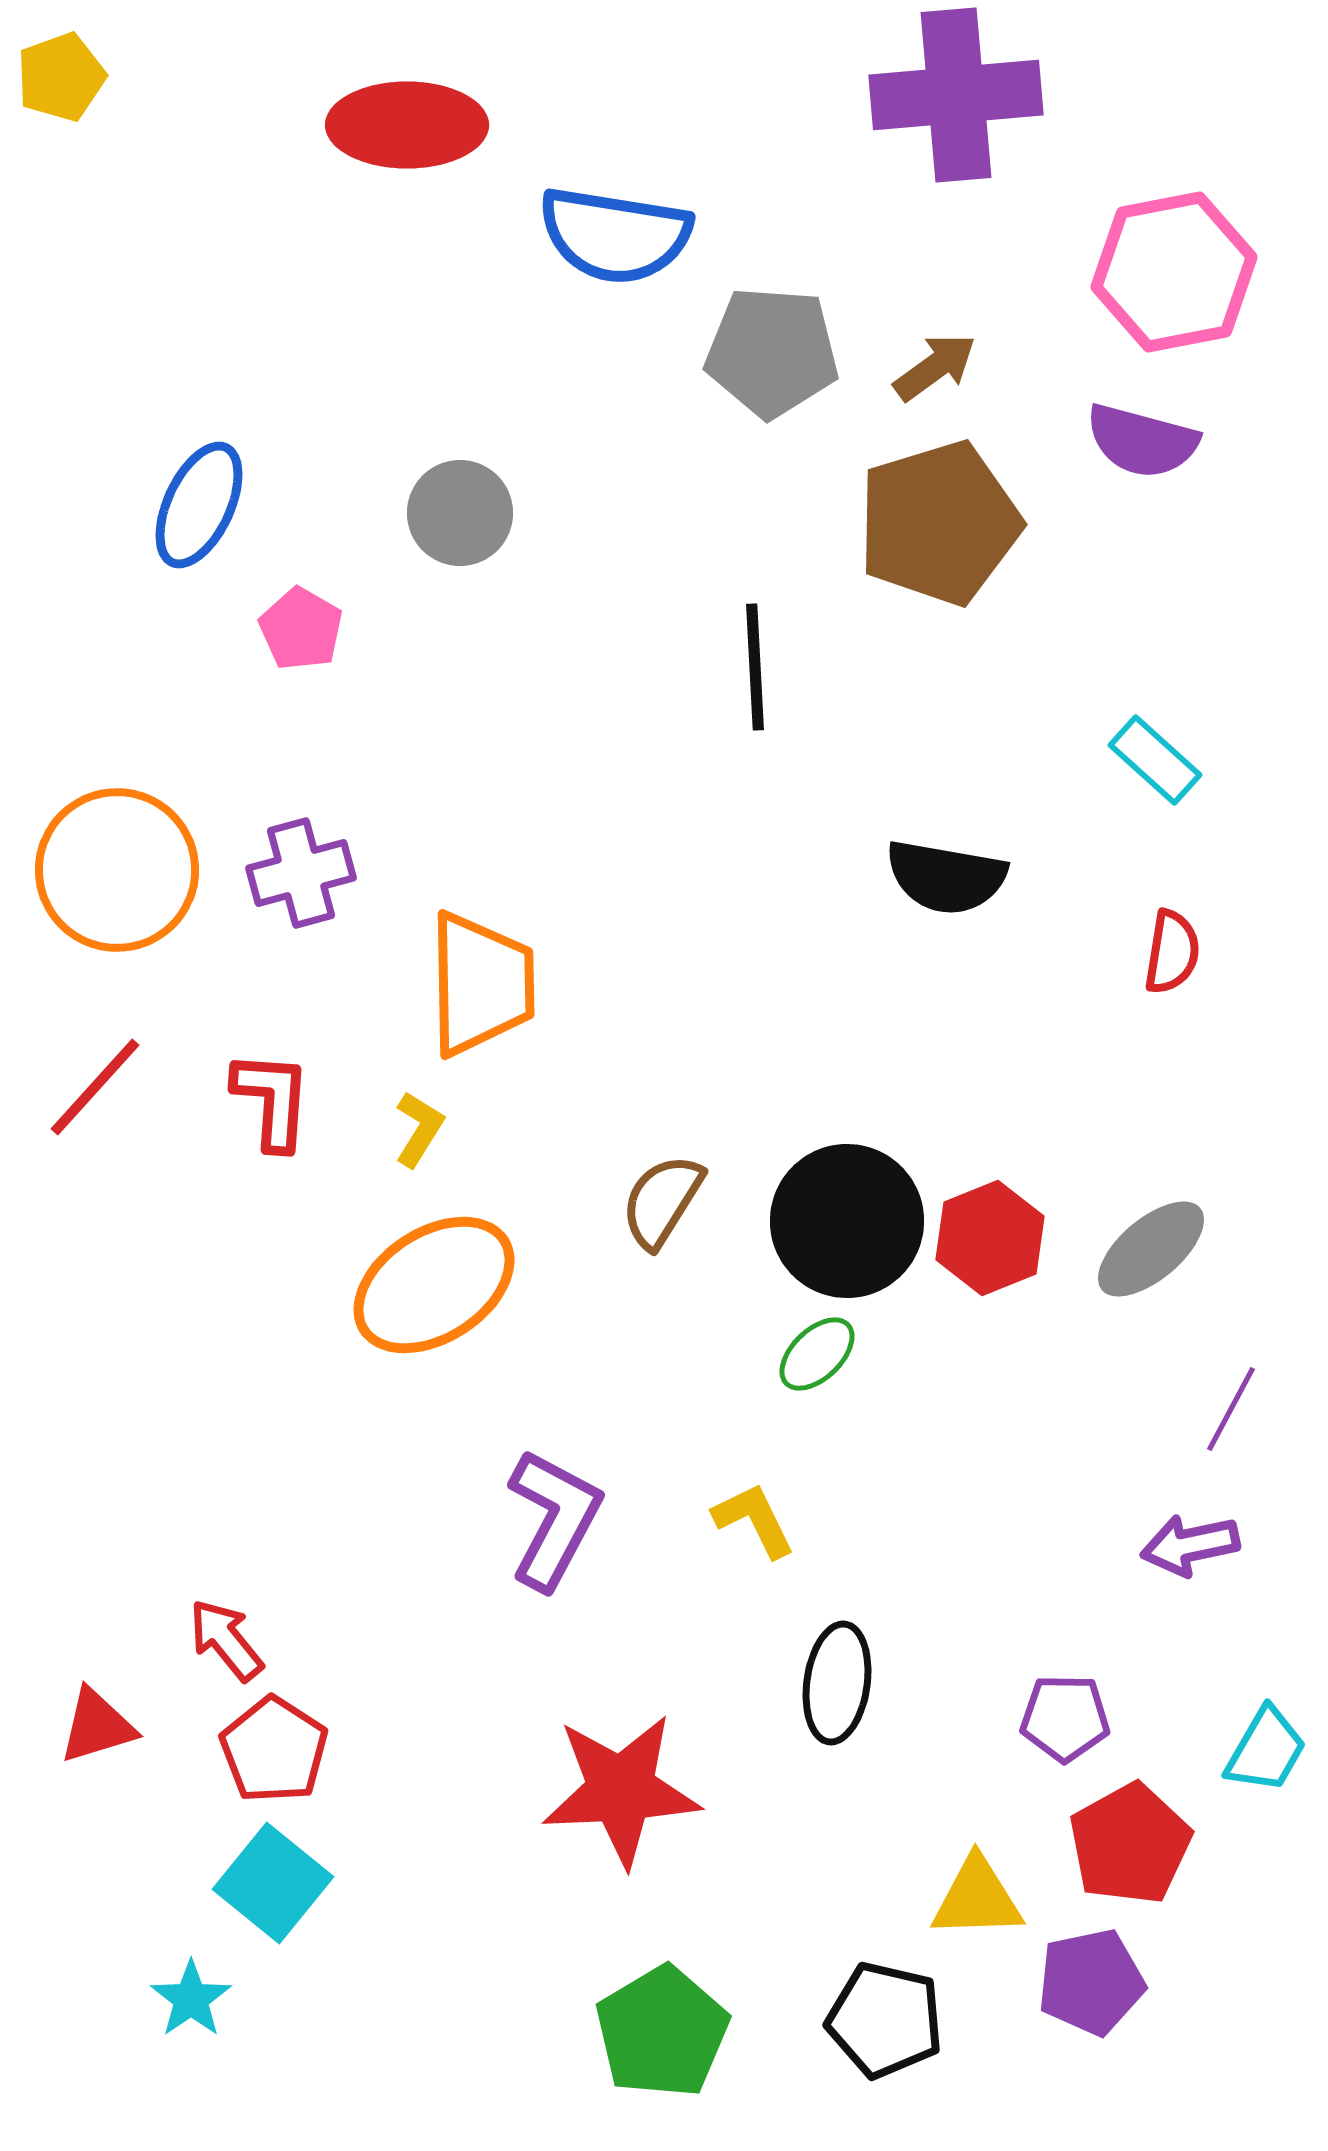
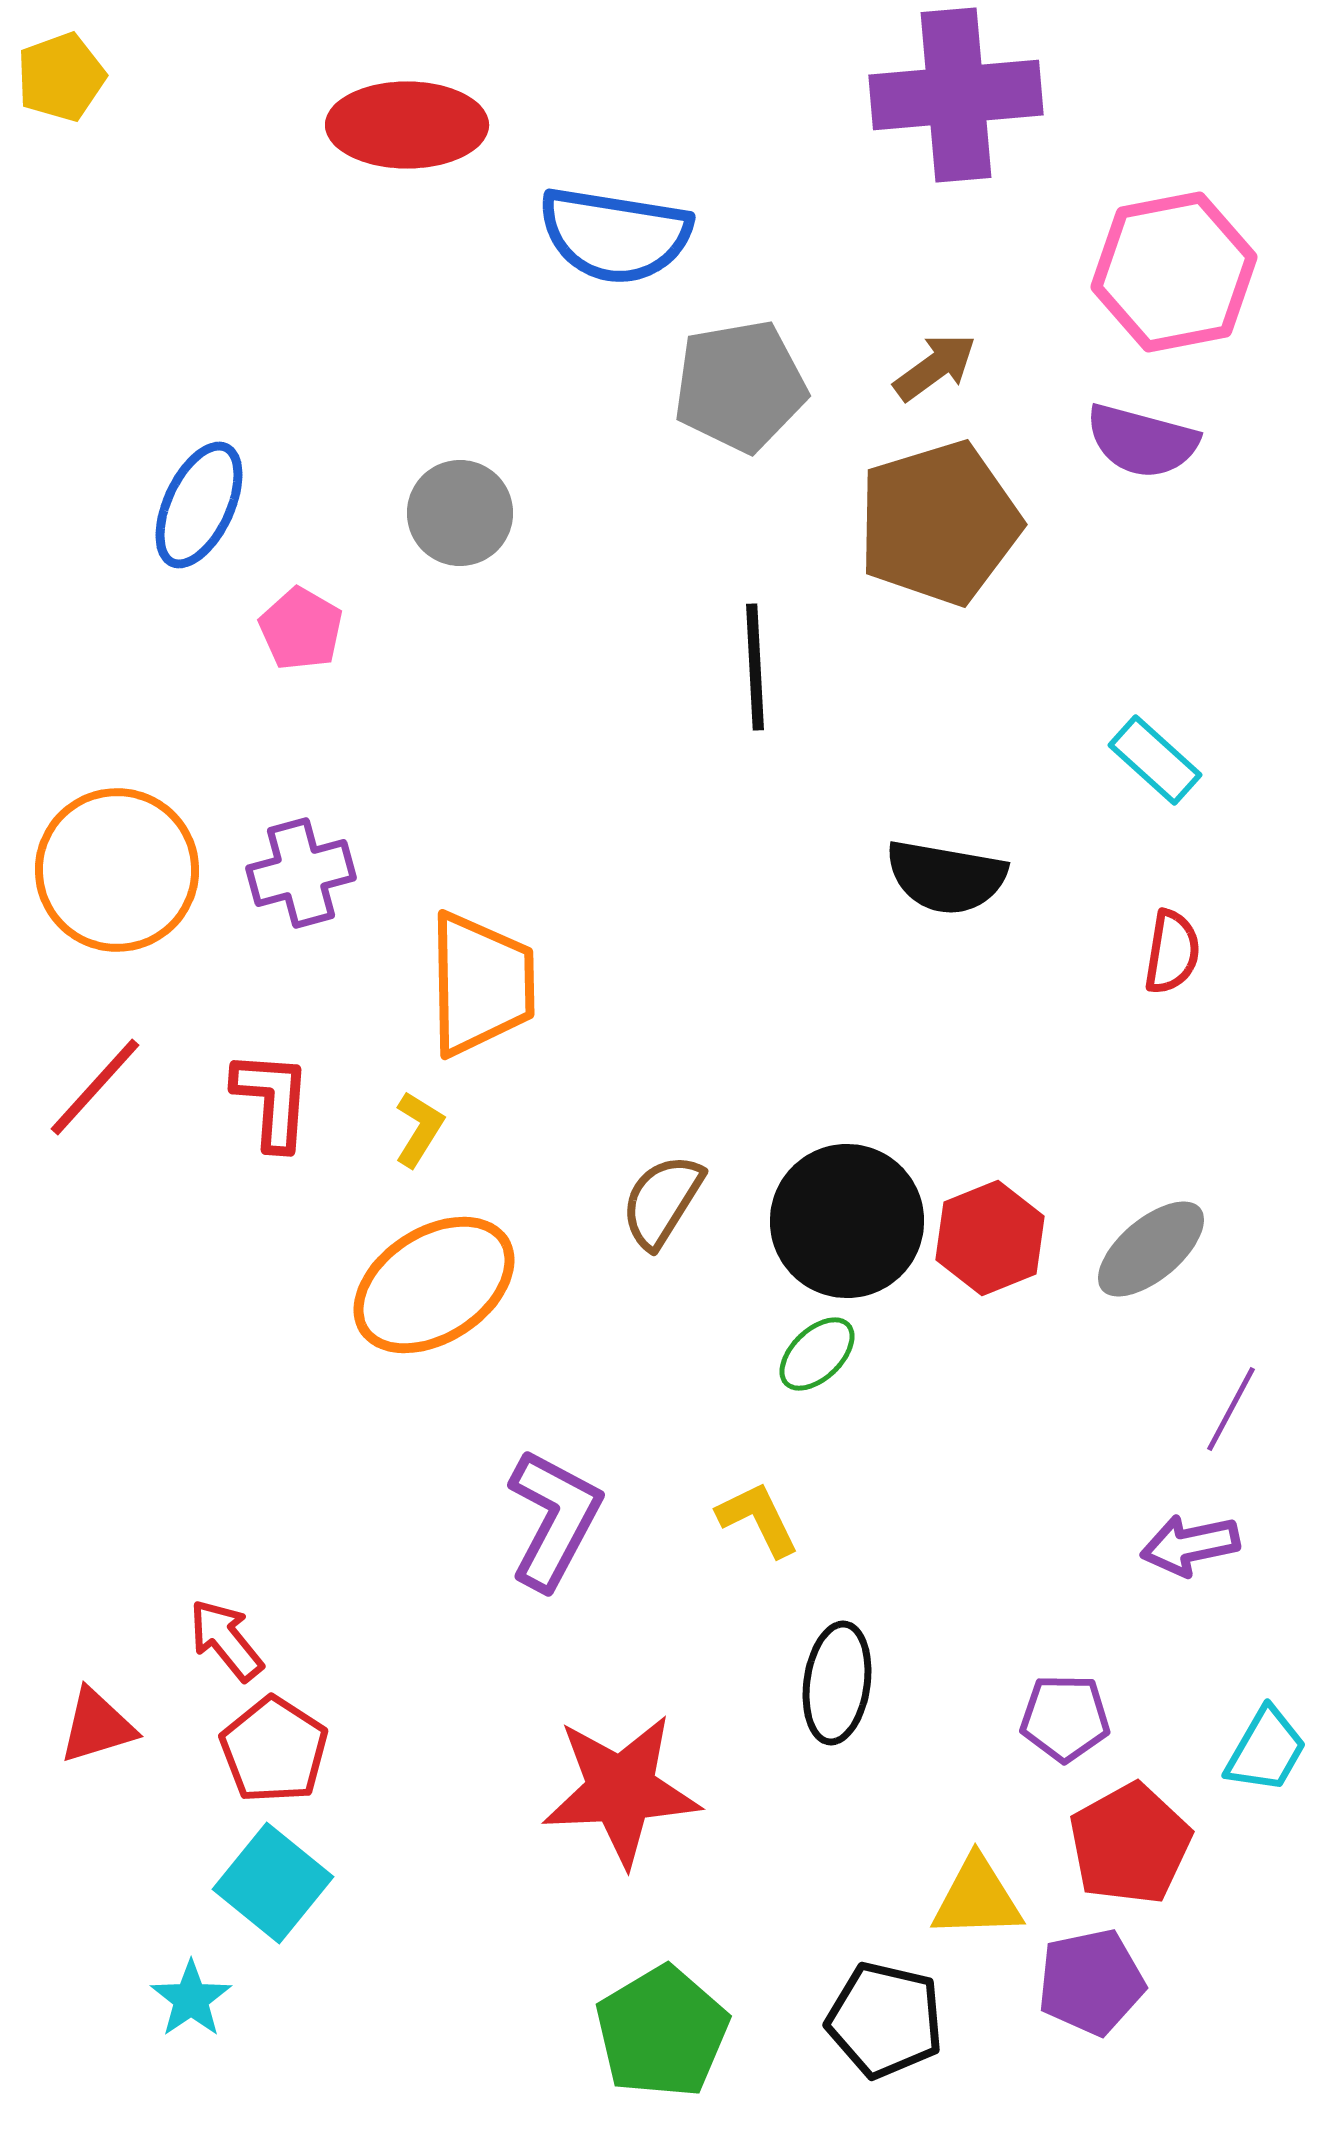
gray pentagon at (772, 352): moved 32 px left, 34 px down; rotated 14 degrees counterclockwise
yellow L-shape at (754, 1520): moved 4 px right, 1 px up
